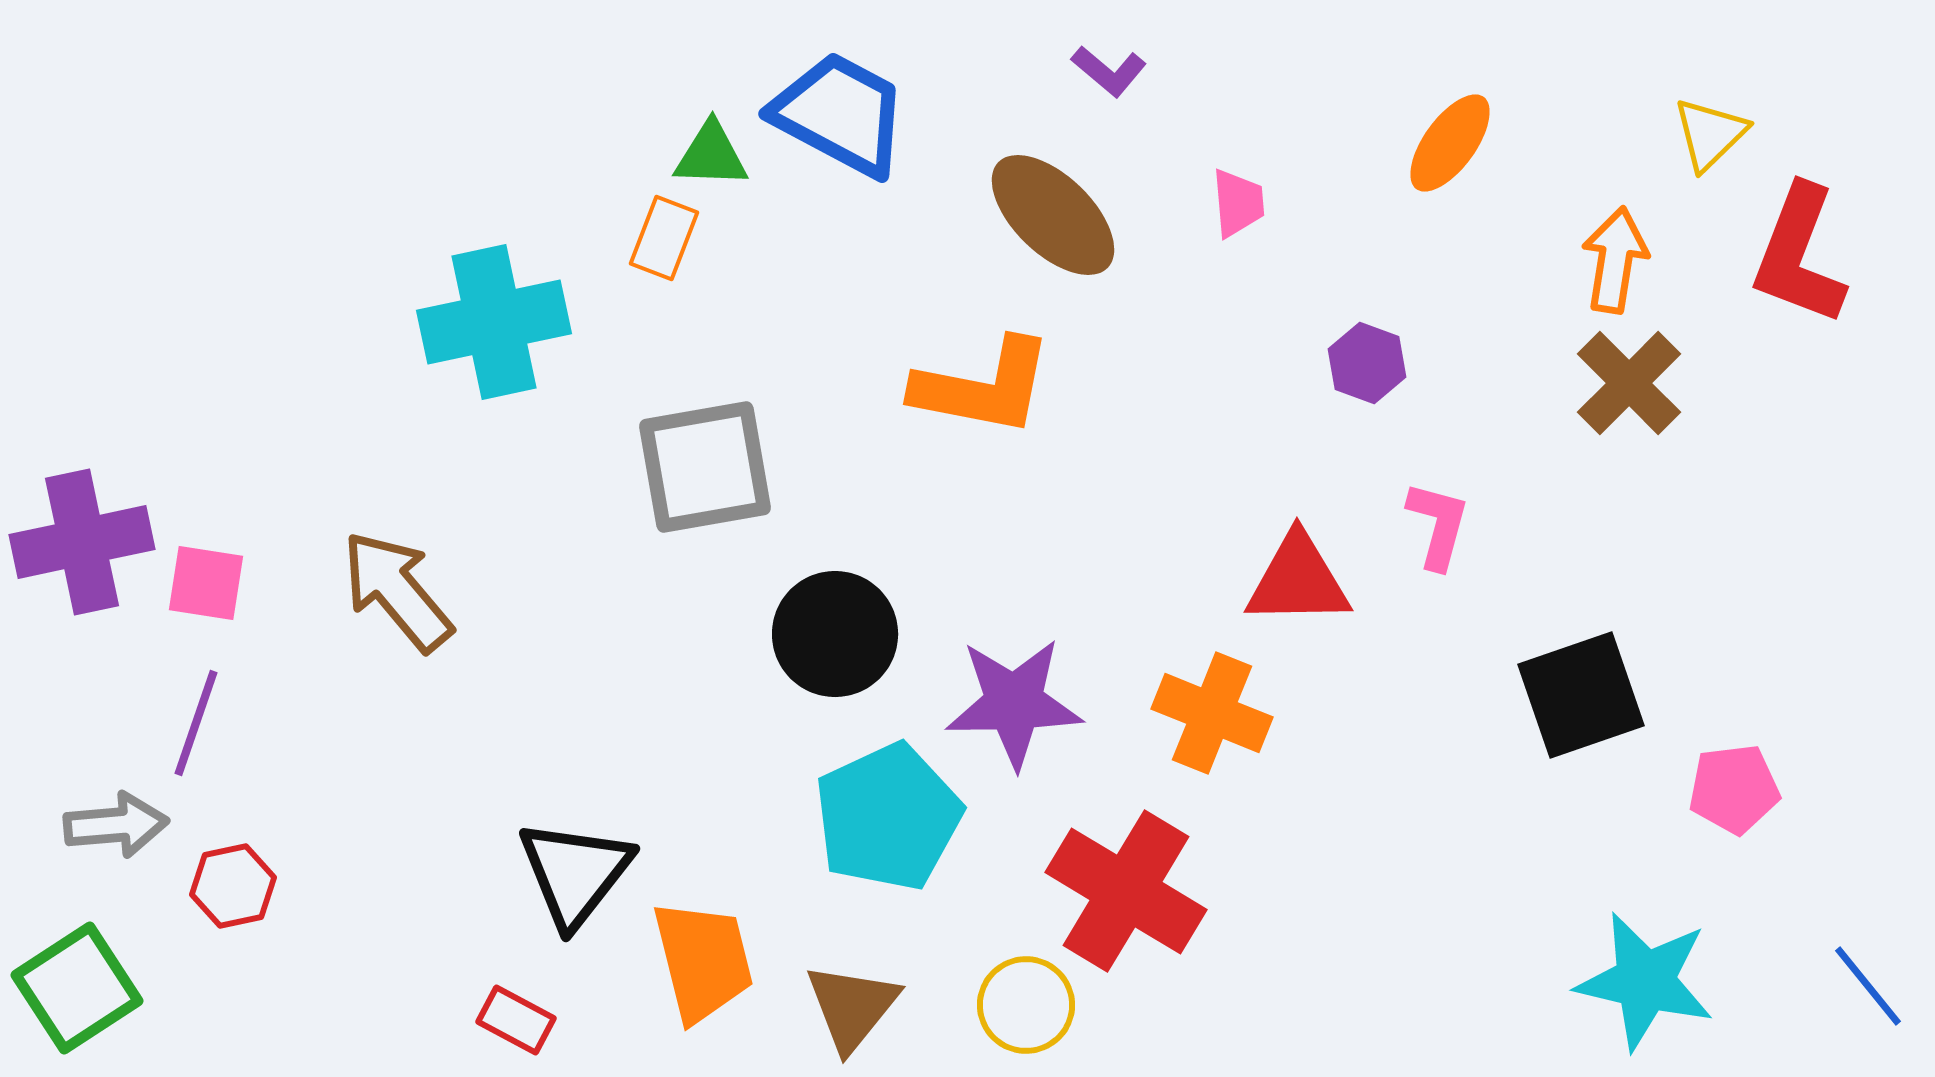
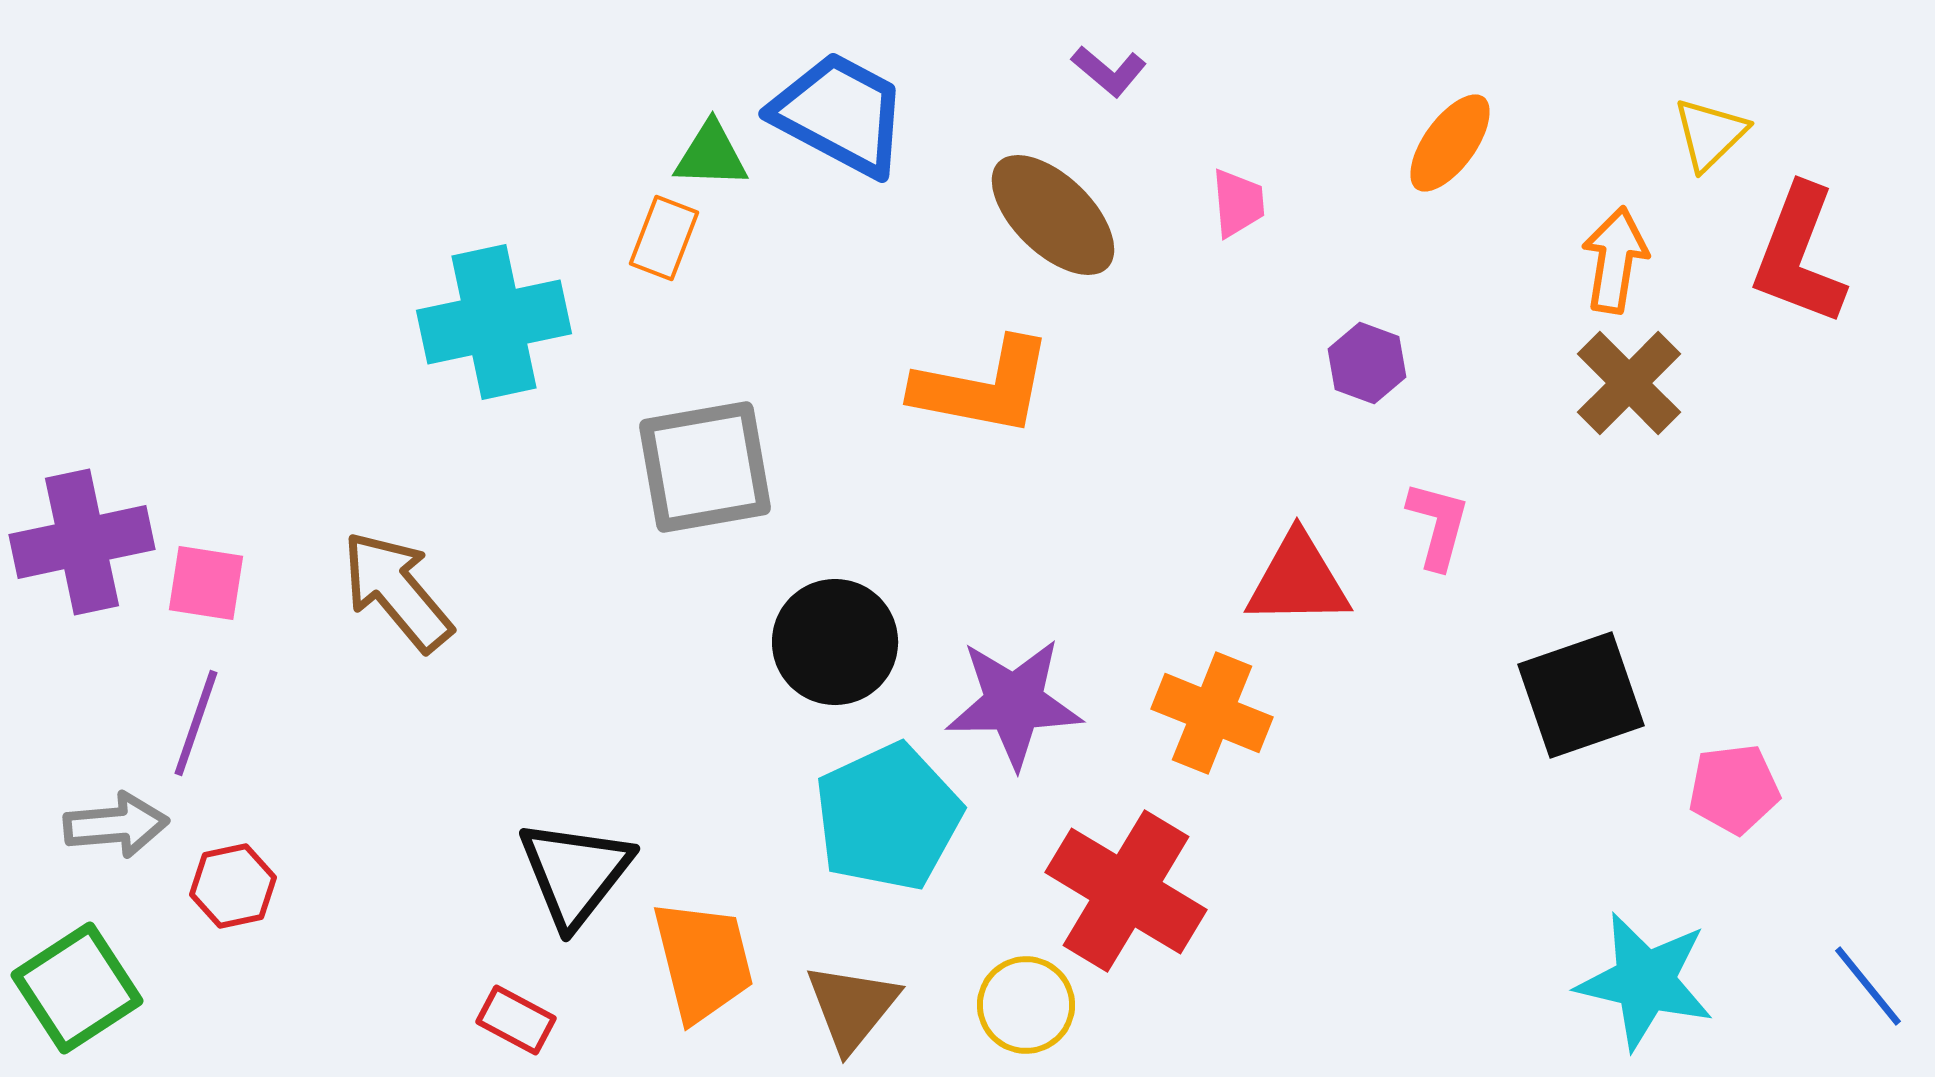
black circle: moved 8 px down
